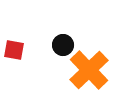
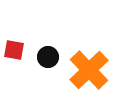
black circle: moved 15 px left, 12 px down
